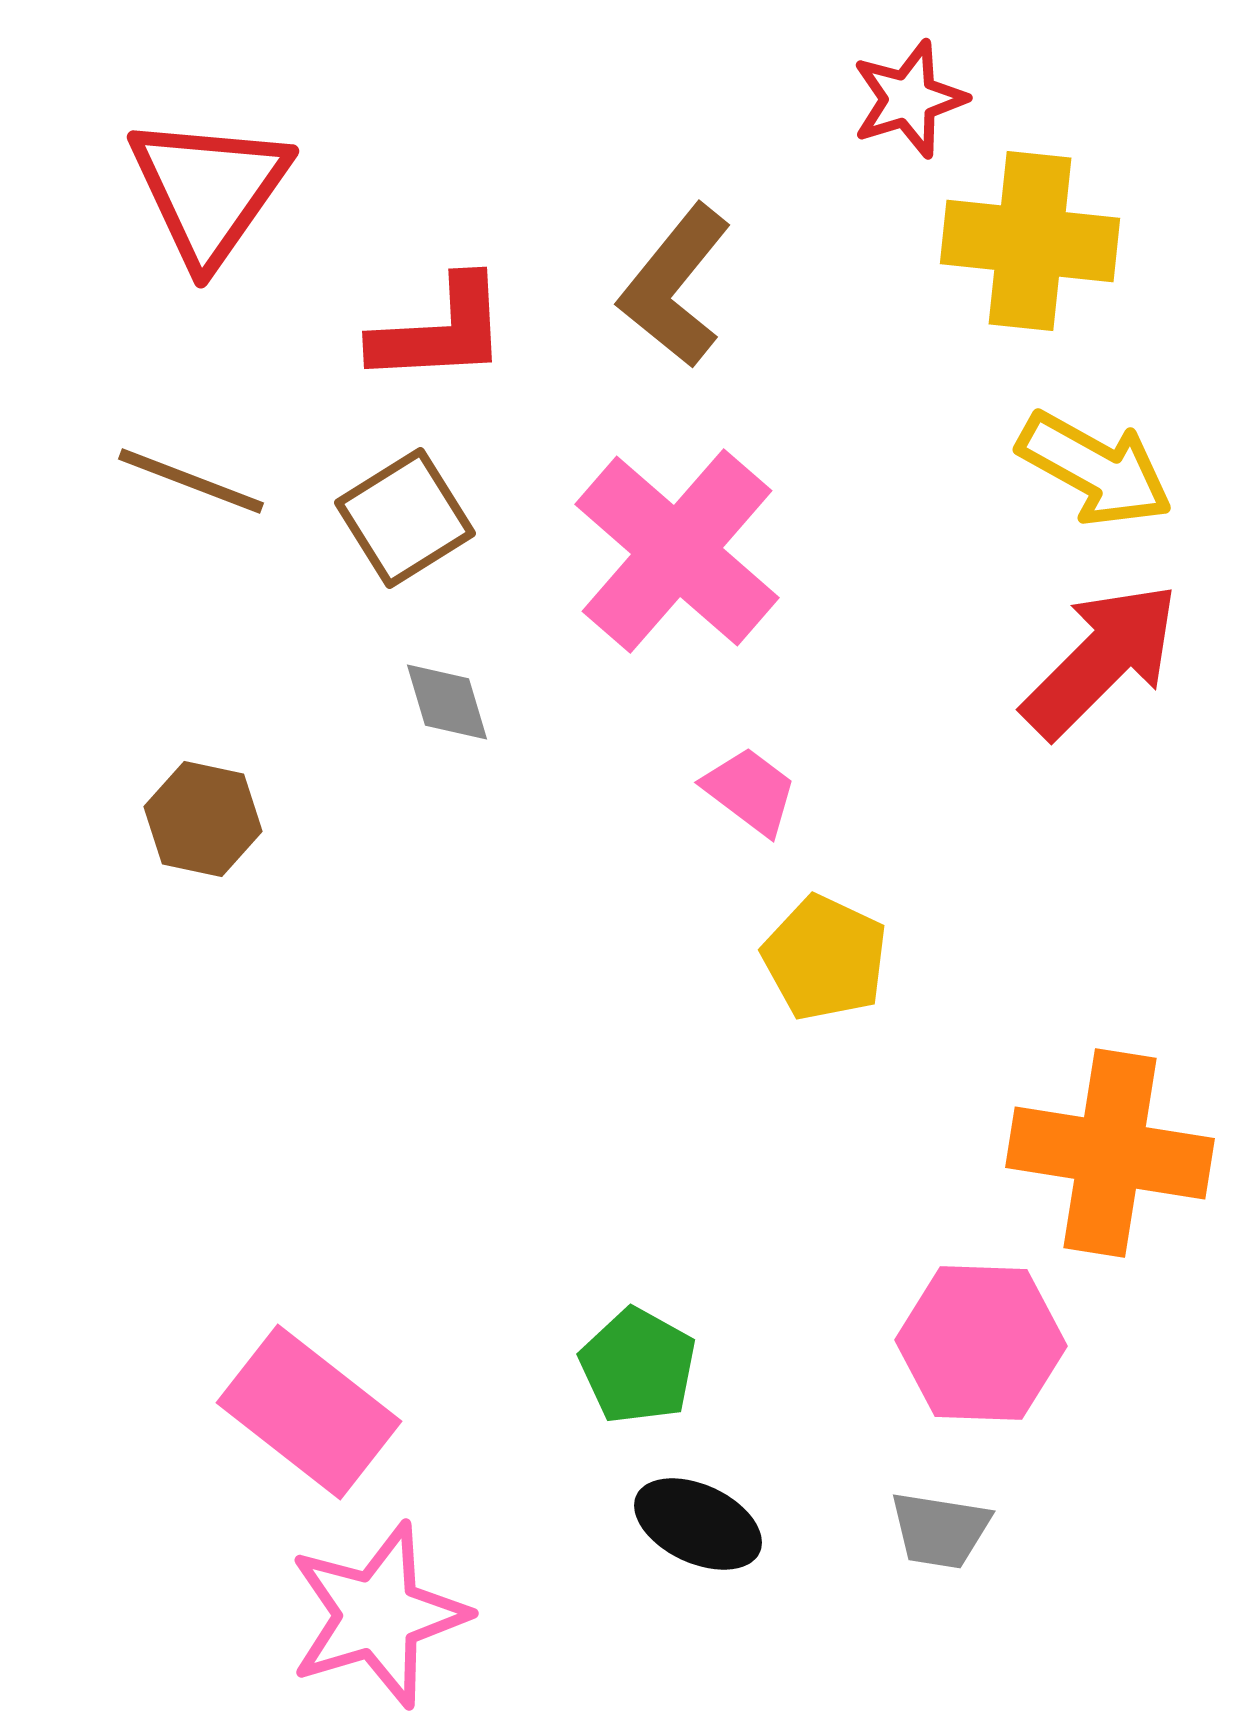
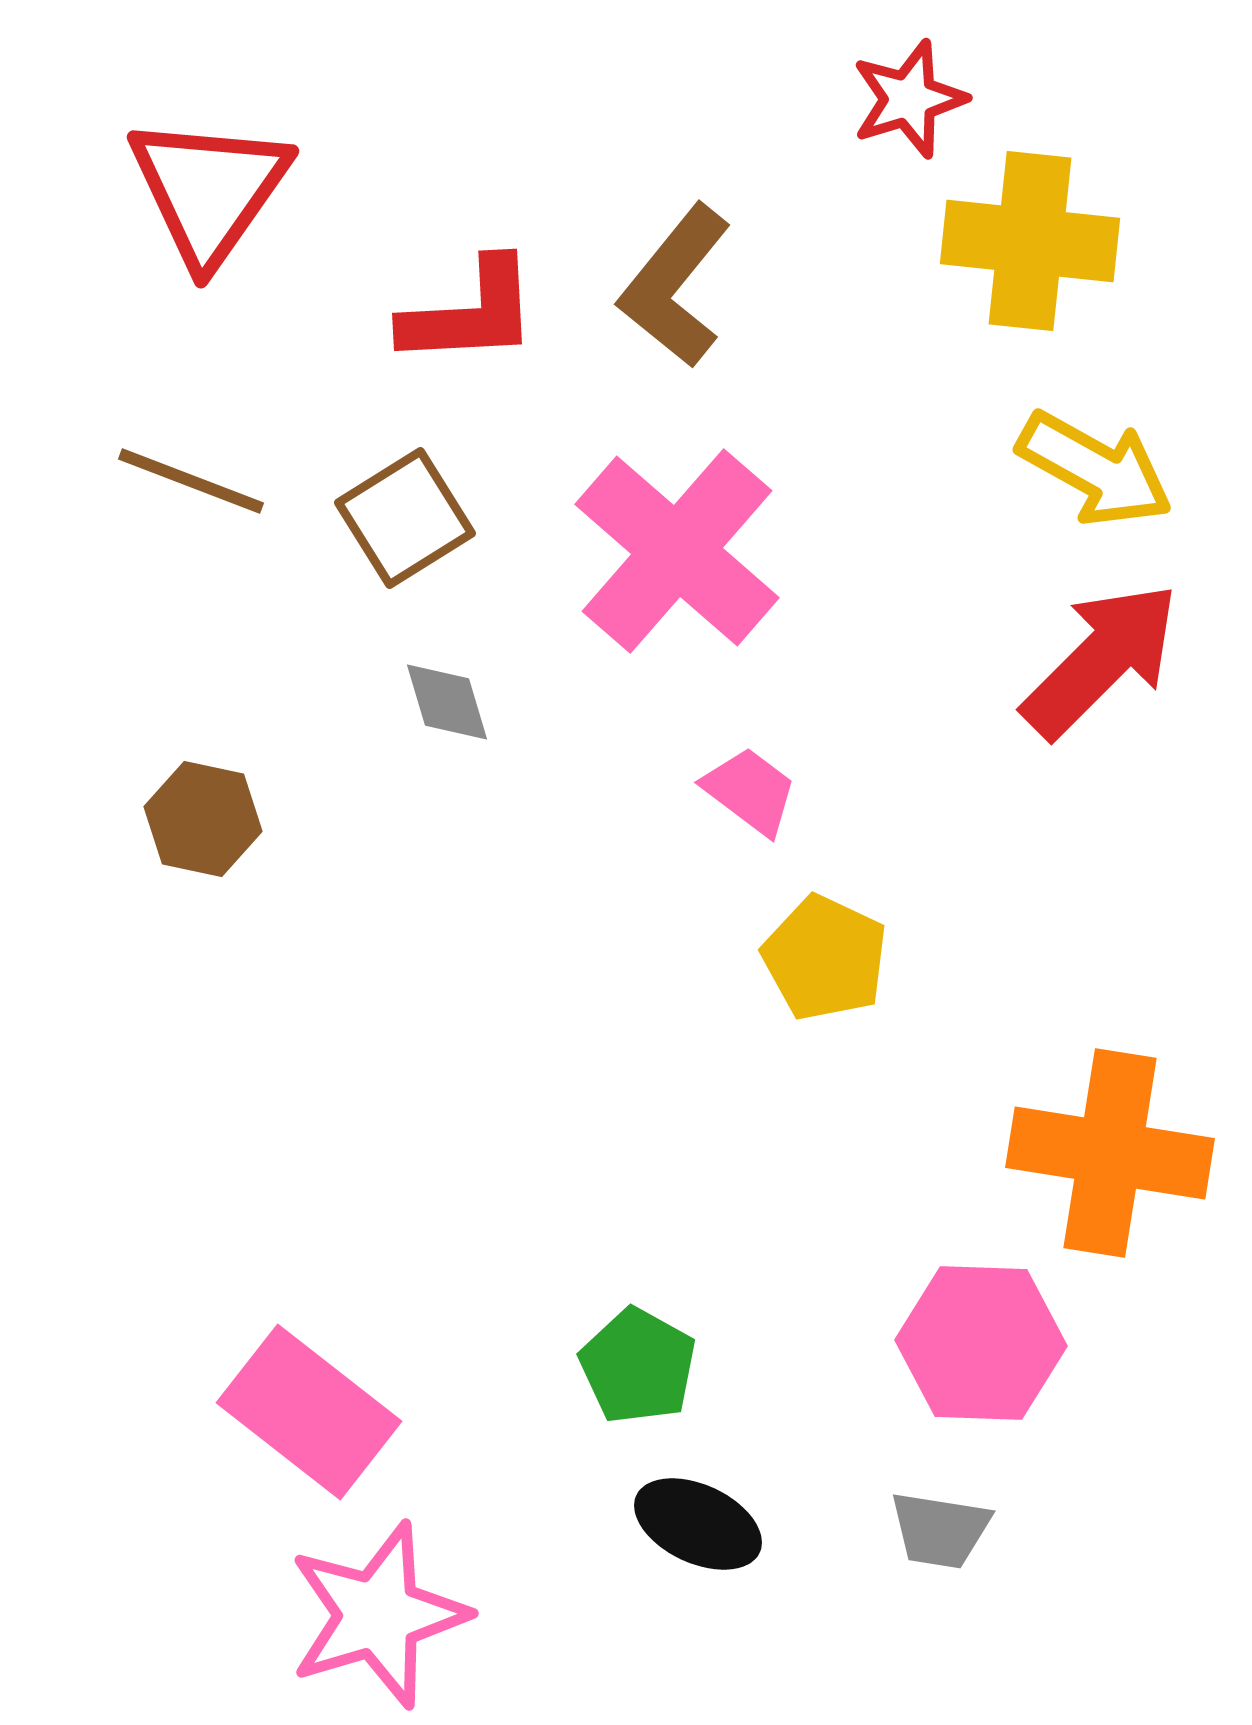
red L-shape: moved 30 px right, 18 px up
